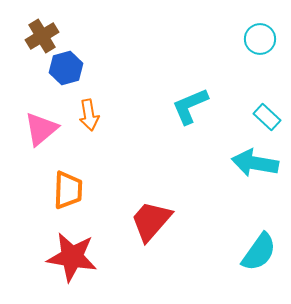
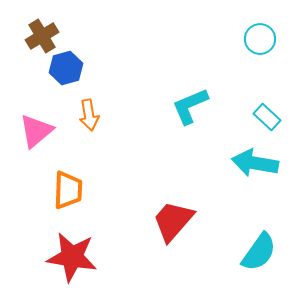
pink triangle: moved 5 px left, 2 px down
red trapezoid: moved 22 px right
